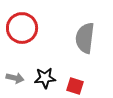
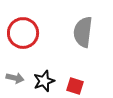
red circle: moved 1 px right, 5 px down
gray semicircle: moved 2 px left, 6 px up
black star: moved 1 px left, 3 px down; rotated 15 degrees counterclockwise
